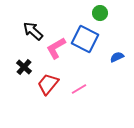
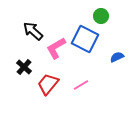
green circle: moved 1 px right, 3 px down
pink line: moved 2 px right, 4 px up
